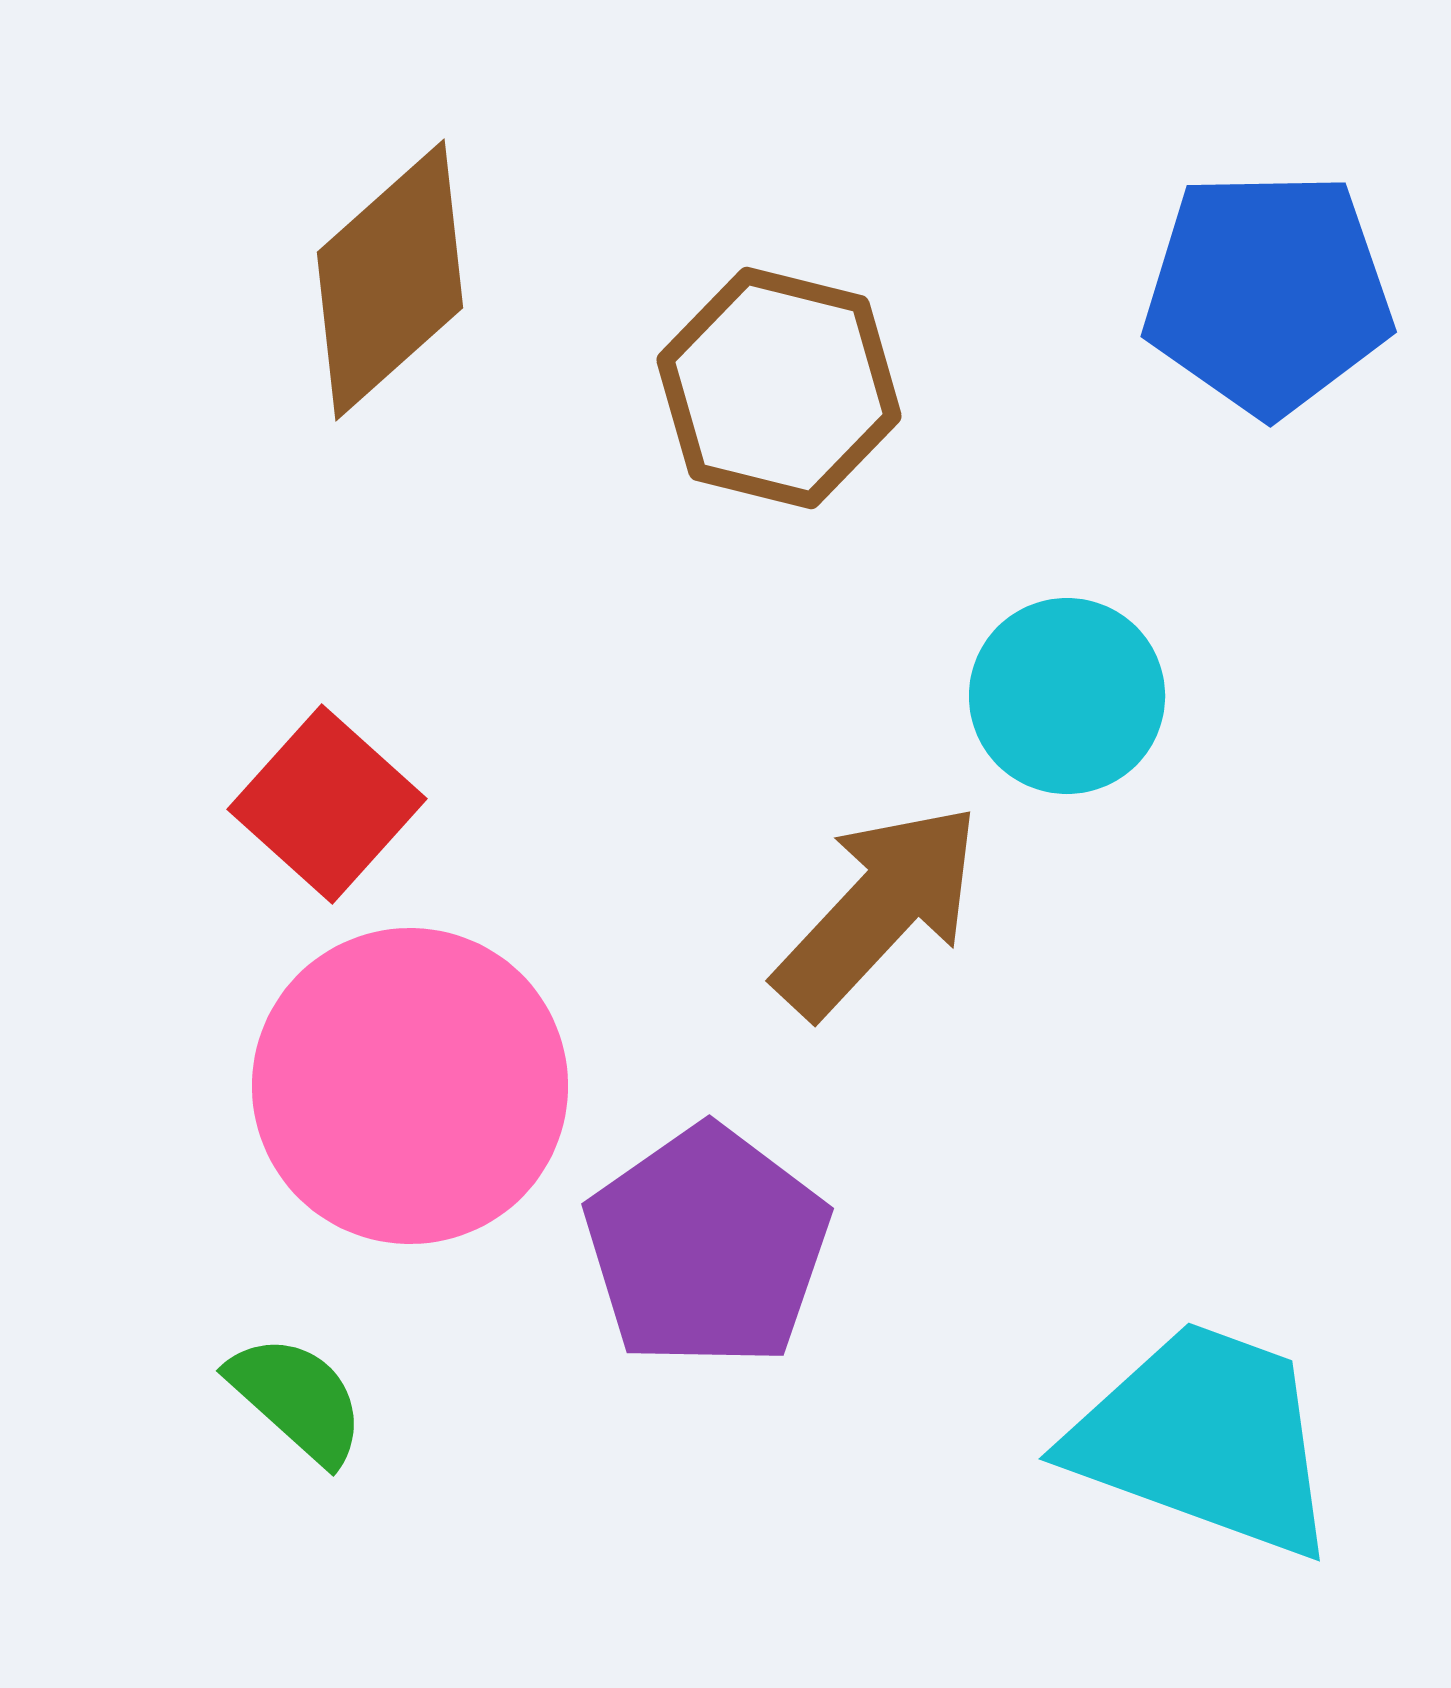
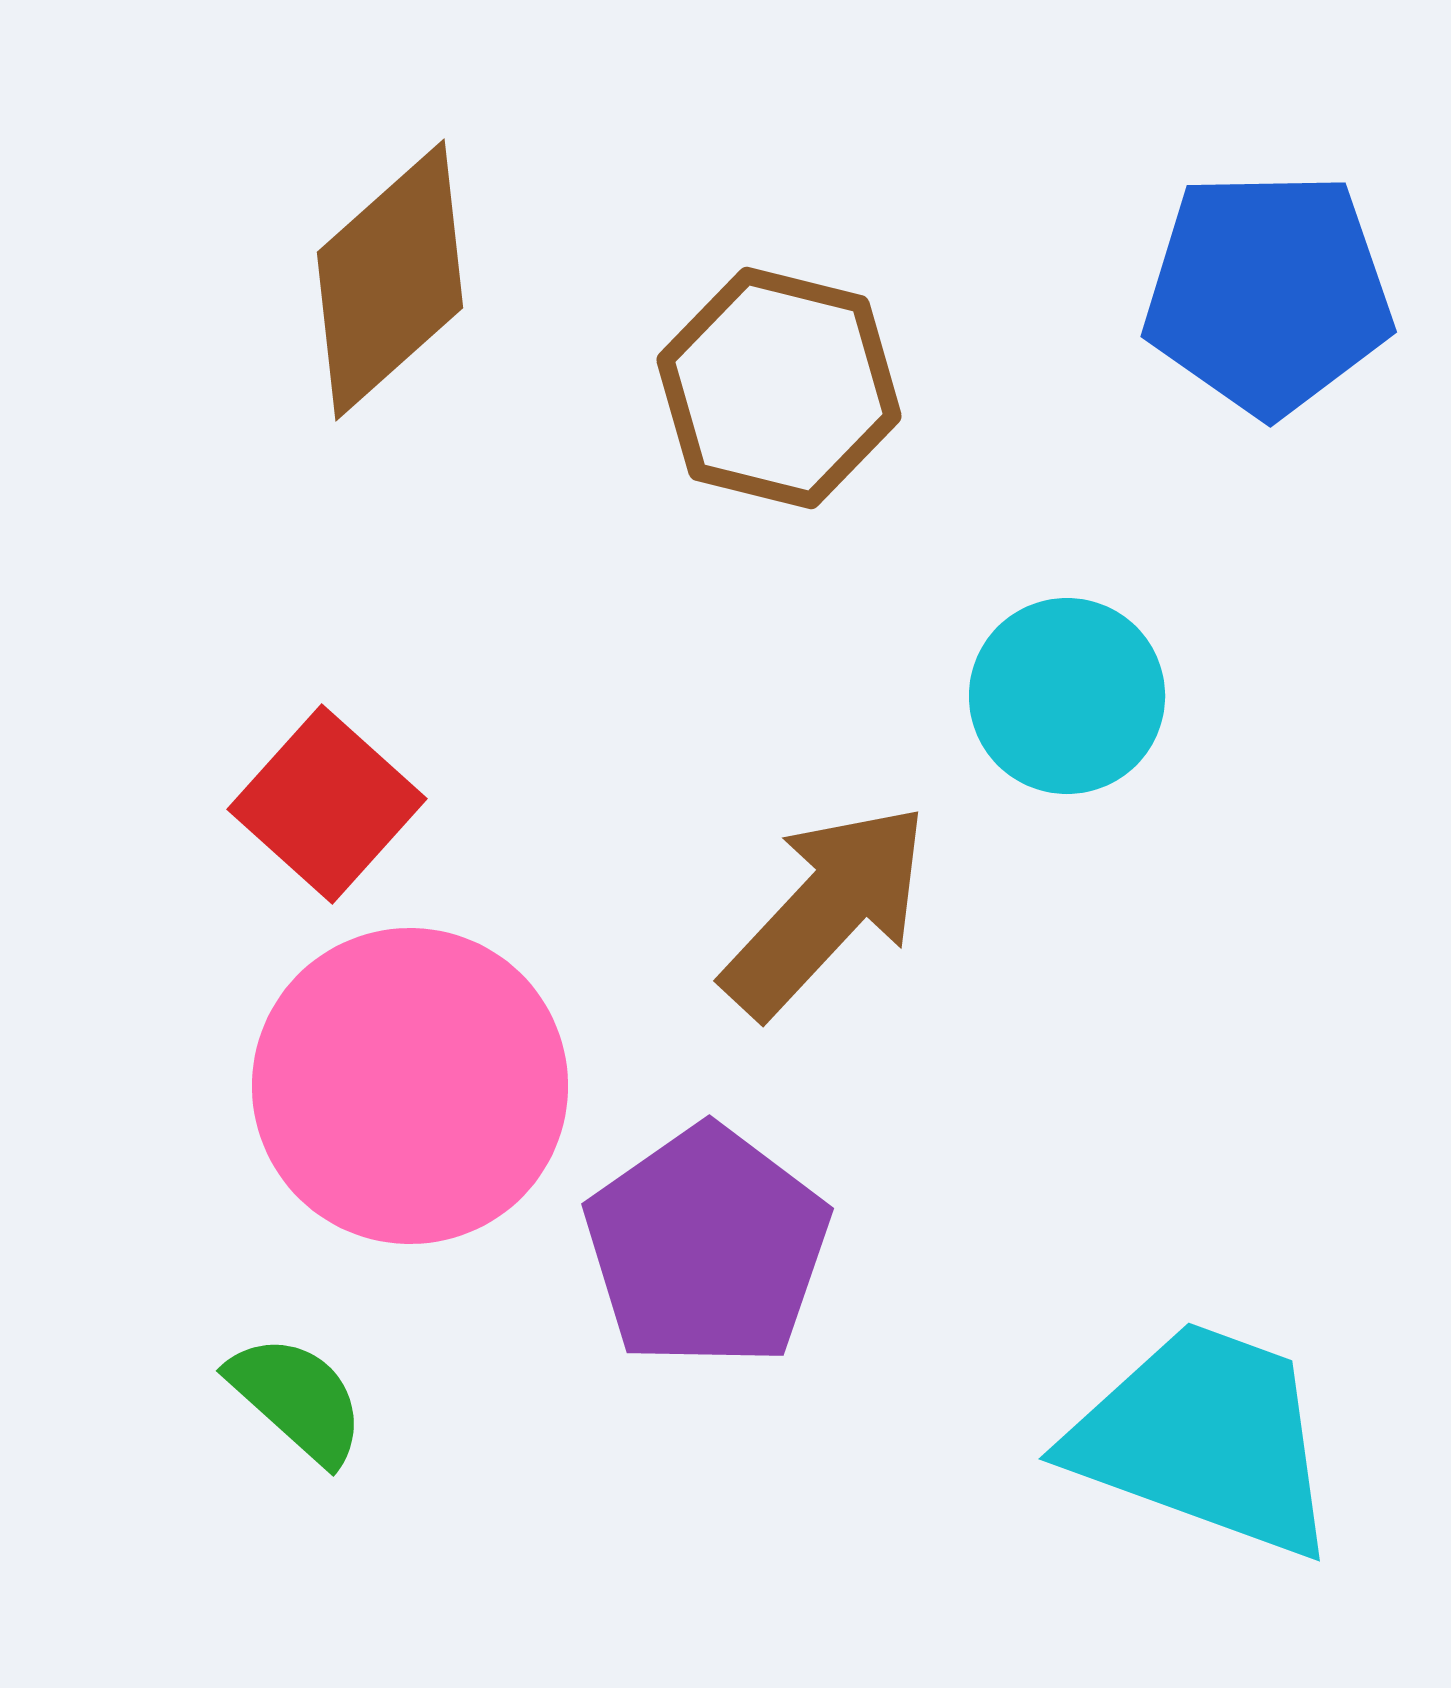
brown arrow: moved 52 px left
